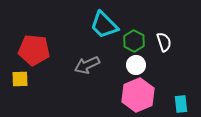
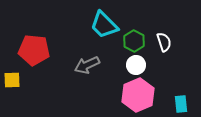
yellow square: moved 8 px left, 1 px down
